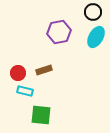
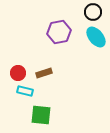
cyan ellipse: rotated 70 degrees counterclockwise
brown rectangle: moved 3 px down
